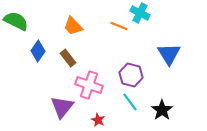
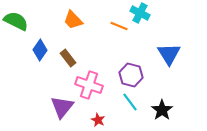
orange trapezoid: moved 6 px up
blue diamond: moved 2 px right, 1 px up
